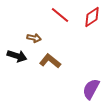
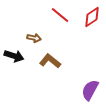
black arrow: moved 3 px left
purple semicircle: moved 1 px left, 1 px down
